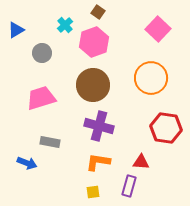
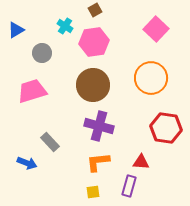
brown square: moved 3 px left, 2 px up; rotated 24 degrees clockwise
cyan cross: moved 1 px down; rotated 14 degrees counterclockwise
pink square: moved 2 px left
pink hexagon: rotated 12 degrees clockwise
pink trapezoid: moved 9 px left, 7 px up
gray rectangle: rotated 36 degrees clockwise
orange L-shape: rotated 15 degrees counterclockwise
